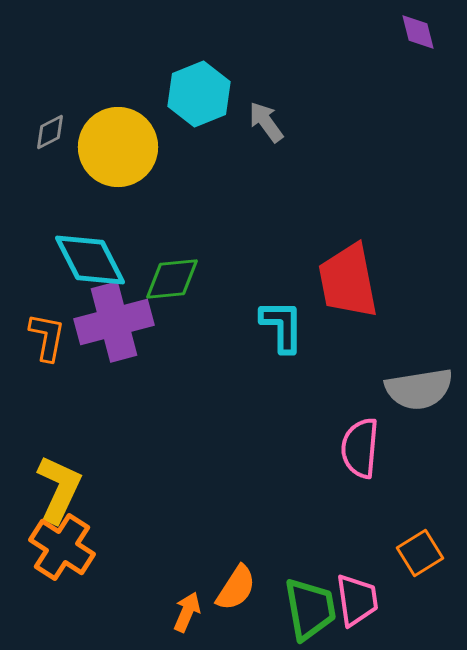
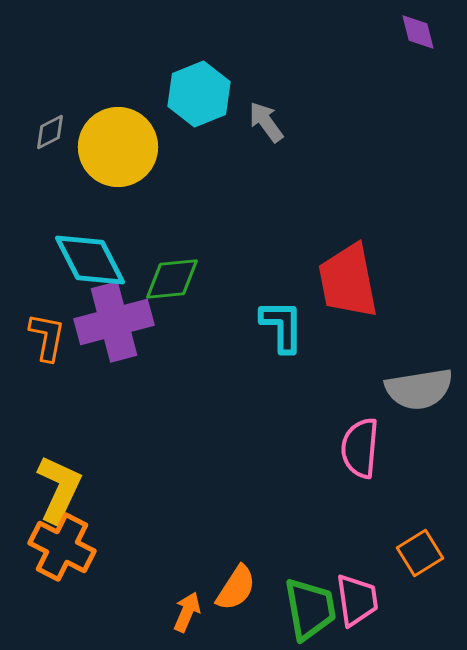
orange cross: rotated 6 degrees counterclockwise
